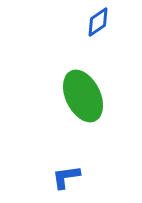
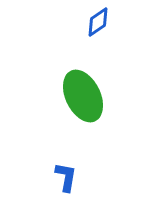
blue L-shape: rotated 108 degrees clockwise
